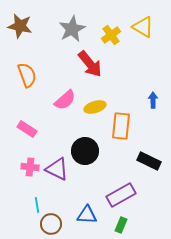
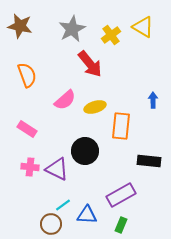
black rectangle: rotated 20 degrees counterclockwise
cyan line: moved 26 px right; rotated 63 degrees clockwise
